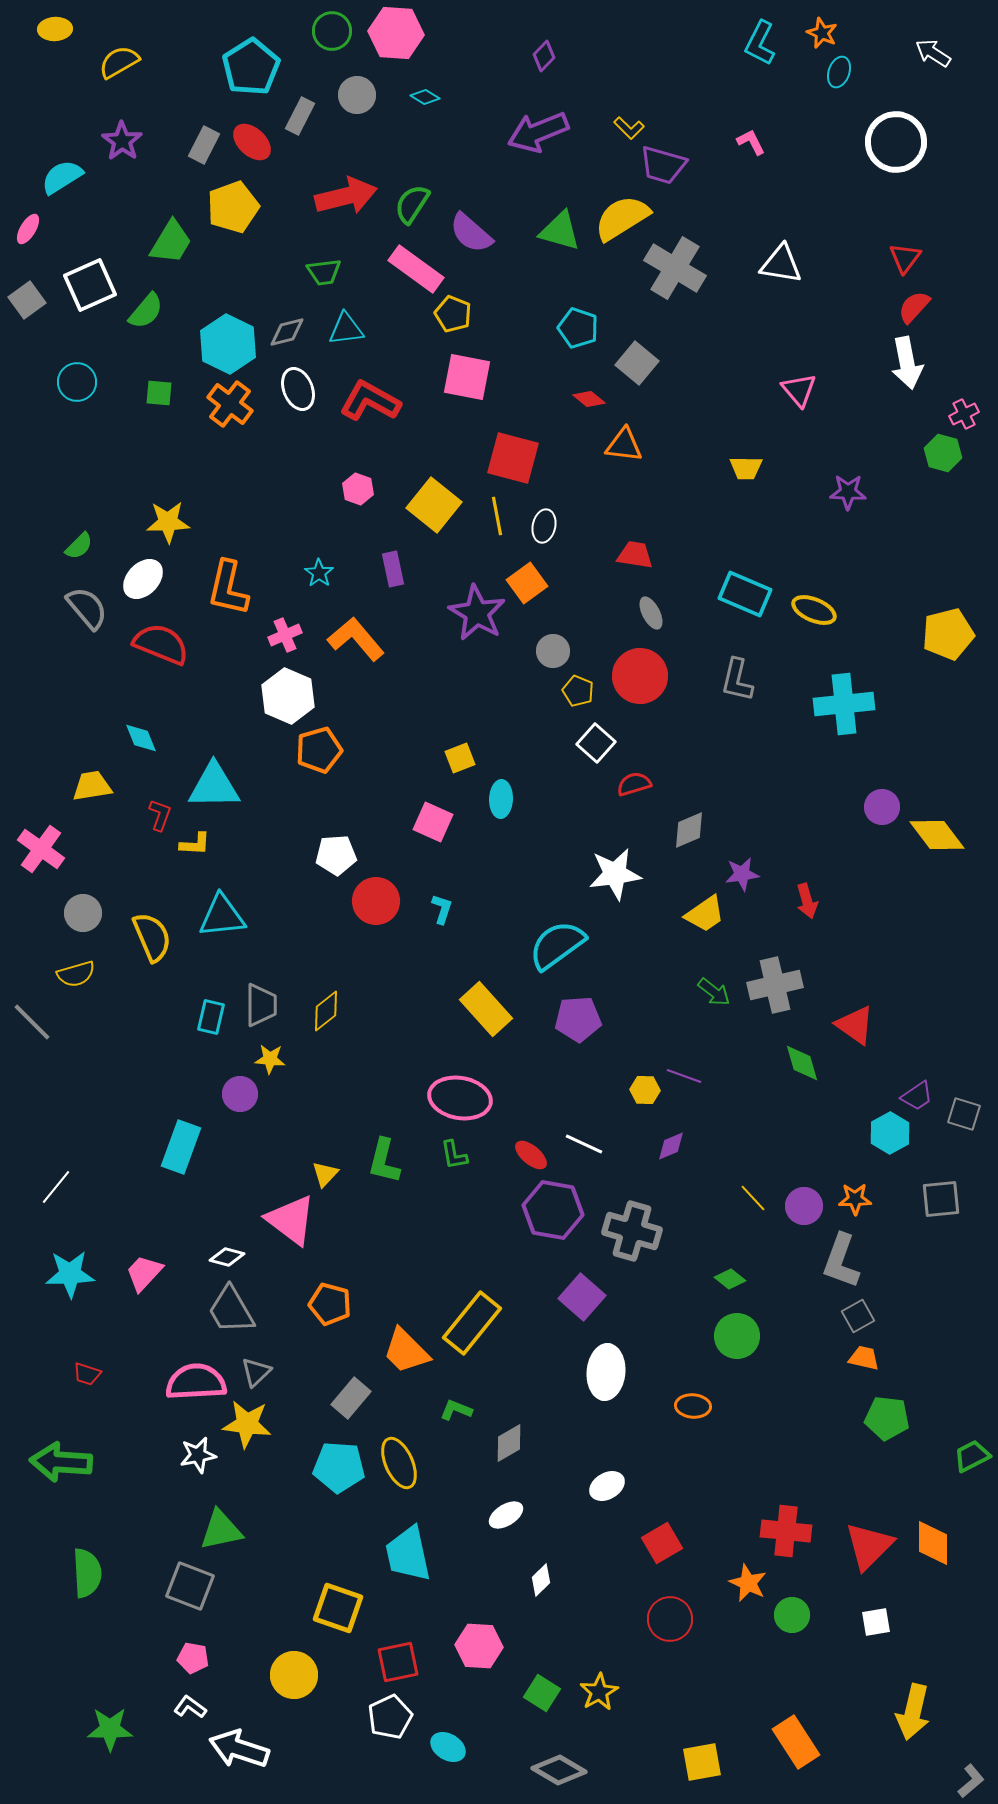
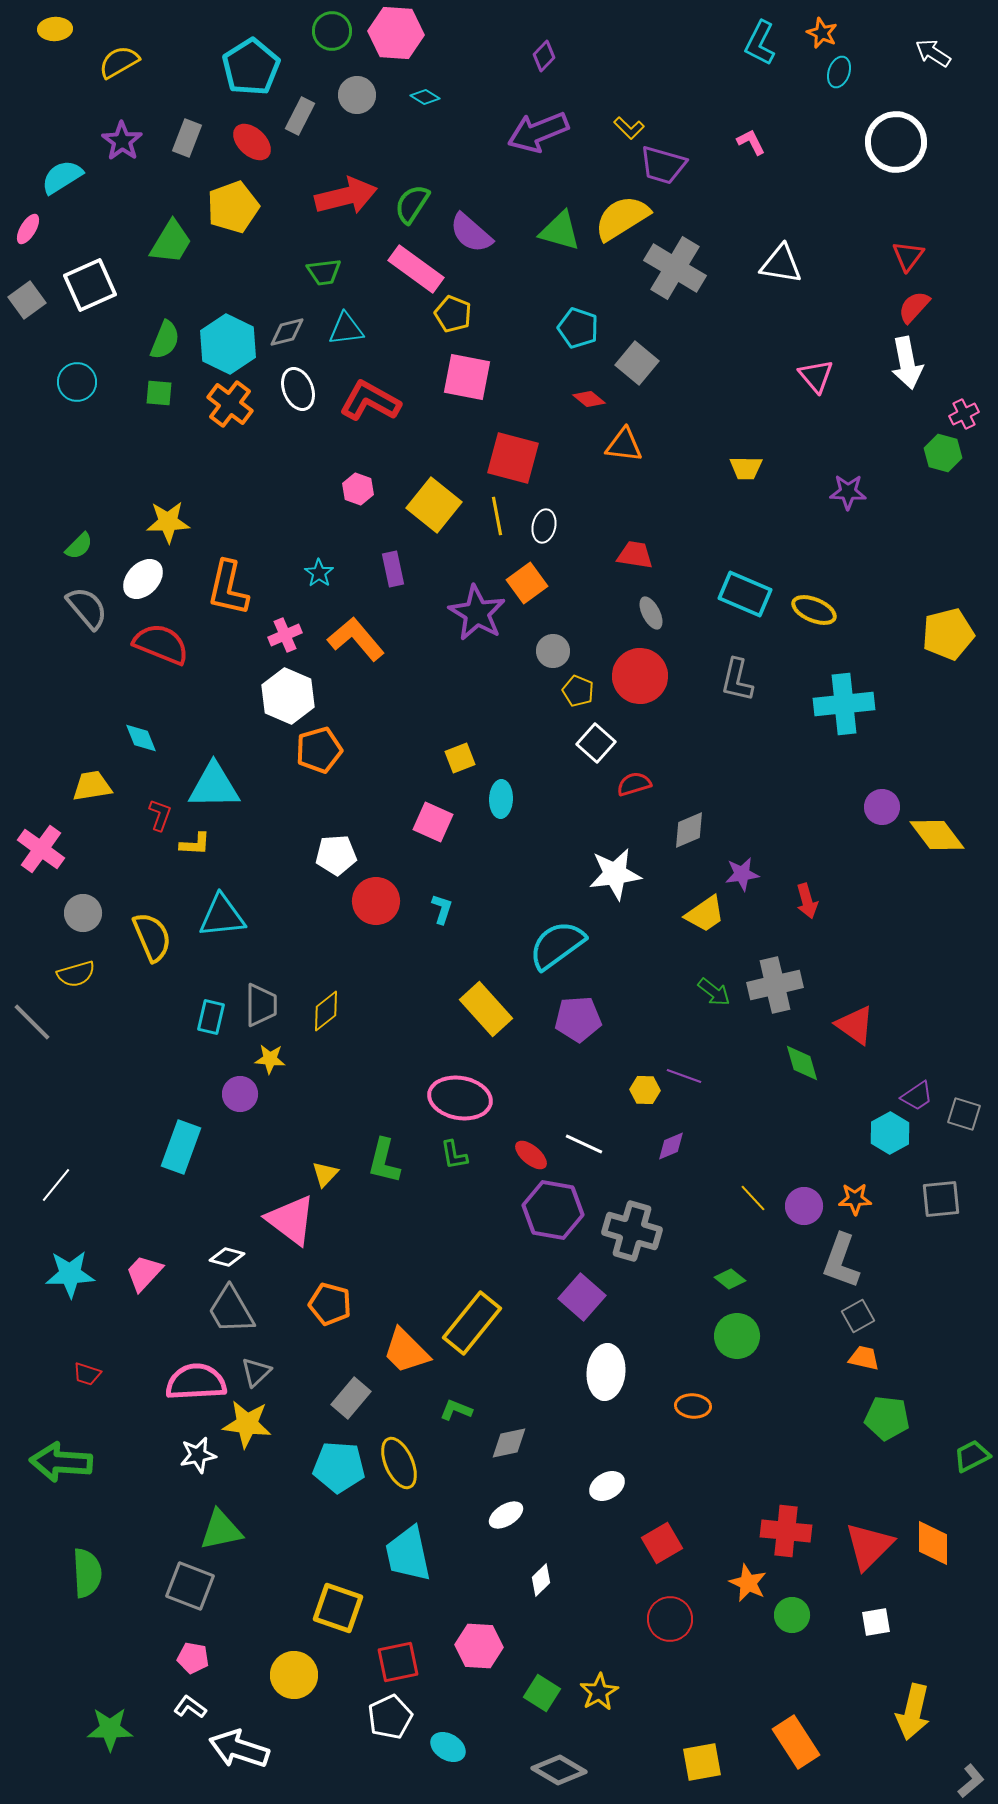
gray rectangle at (204, 145): moved 17 px left, 7 px up; rotated 6 degrees counterclockwise
red triangle at (905, 258): moved 3 px right, 2 px up
green semicircle at (146, 311): moved 19 px right, 29 px down; rotated 18 degrees counterclockwise
pink triangle at (799, 390): moved 17 px right, 14 px up
white line at (56, 1187): moved 2 px up
gray diamond at (509, 1443): rotated 18 degrees clockwise
